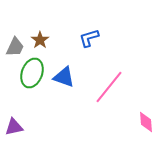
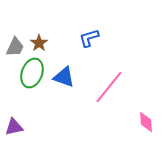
brown star: moved 1 px left, 3 px down
